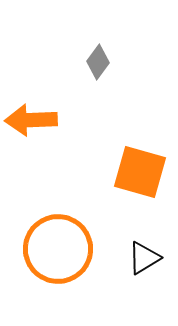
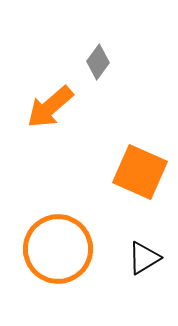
orange arrow: moved 19 px right, 13 px up; rotated 39 degrees counterclockwise
orange square: rotated 8 degrees clockwise
